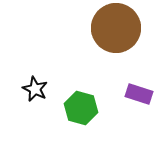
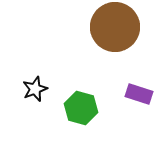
brown circle: moved 1 px left, 1 px up
black star: rotated 25 degrees clockwise
